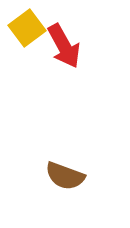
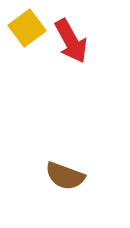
red arrow: moved 7 px right, 5 px up
